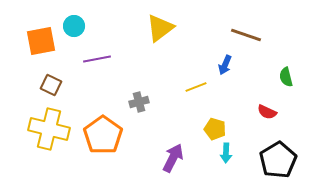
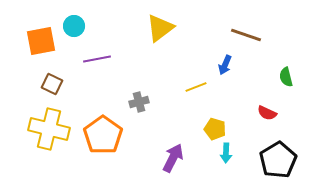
brown square: moved 1 px right, 1 px up
red semicircle: moved 1 px down
